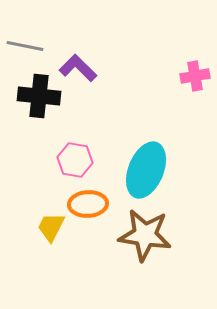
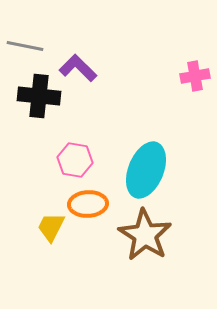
brown star: rotated 24 degrees clockwise
